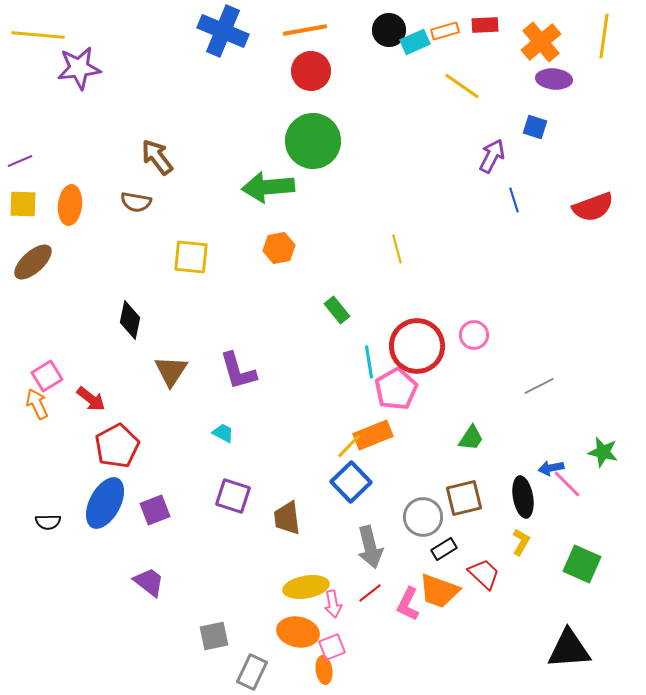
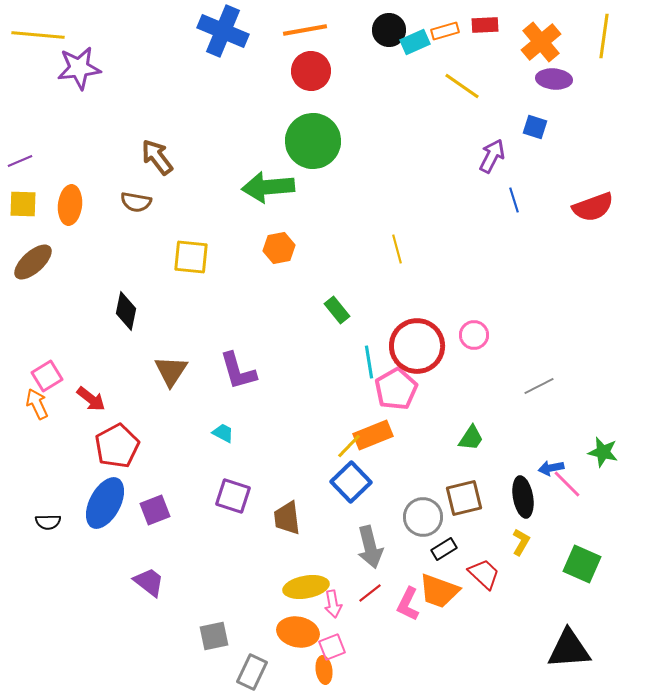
black diamond at (130, 320): moved 4 px left, 9 px up
